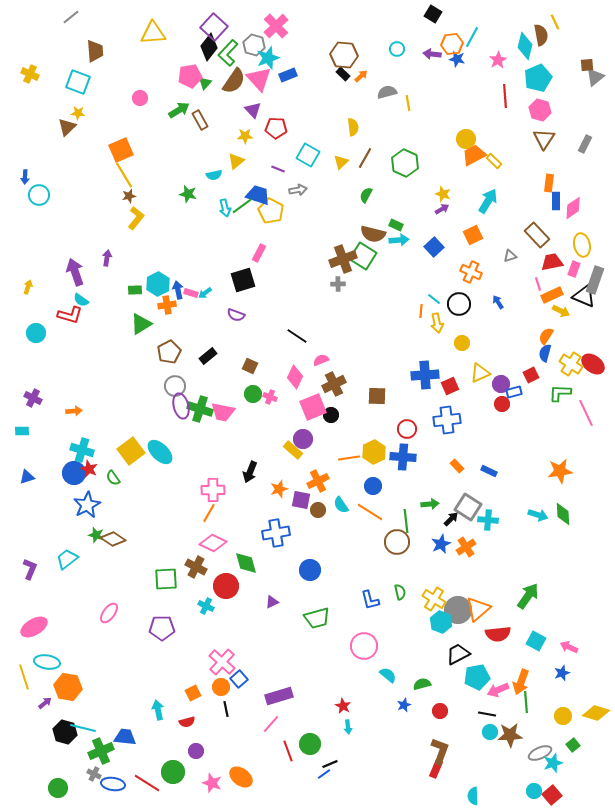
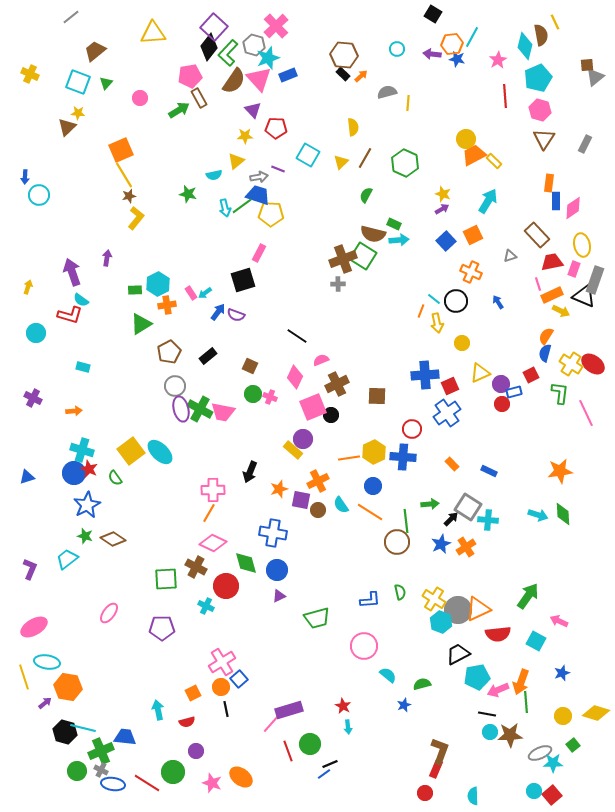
brown trapezoid at (95, 51): rotated 125 degrees counterclockwise
green triangle at (205, 83): moved 99 px left
yellow line at (408, 103): rotated 14 degrees clockwise
brown rectangle at (200, 120): moved 1 px left, 22 px up
gray arrow at (298, 190): moved 39 px left, 13 px up
yellow pentagon at (271, 211): moved 3 px down; rotated 25 degrees counterclockwise
green rectangle at (396, 225): moved 2 px left, 1 px up
blue square at (434, 247): moved 12 px right, 6 px up
purple arrow at (75, 272): moved 3 px left
blue arrow at (178, 290): moved 40 px right, 22 px down; rotated 48 degrees clockwise
pink rectangle at (191, 293): rotated 40 degrees clockwise
black circle at (459, 304): moved 3 px left, 3 px up
orange line at (421, 311): rotated 16 degrees clockwise
brown cross at (334, 384): moved 3 px right
green L-shape at (560, 393): rotated 95 degrees clockwise
purple ellipse at (181, 406): moved 3 px down
green cross at (200, 409): rotated 10 degrees clockwise
blue cross at (447, 420): moved 7 px up; rotated 28 degrees counterclockwise
red circle at (407, 429): moved 5 px right
cyan rectangle at (22, 431): moved 61 px right, 64 px up; rotated 16 degrees clockwise
orange rectangle at (457, 466): moved 5 px left, 2 px up
green semicircle at (113, 478): moved 2 px right
blue cross at (276, 533): moved 3 px left; rotated 20 degrees clockwise
green star at (96, 535): moved 11 px left, 1 px down
blue circle at (310, 570): moved 33 px left
blue L-shape at (370, 600): rotated 80 degrees counterclockwise
purple triangle at (272, 602): moved 7 px right, 6 px up
orange triangle at (478, 609): rotated 16 degrees clockwise
pink arrow at (569, 647): moved 10 px left, 26 px up
pink cross at (222, 662): rotated 16 degrees clockwise
purple rectangle at (279, 696): moved 10 px right, 14 px down
red circle at (440, 711): moved 15 px left, 82 px down
cyan star at (553, 763): rotated 18 degrees clockwise
gray cross at (94, 774): moved 7 px right, 4 px up
green circle at (58, 788): moved 19 px right, 17 px up
